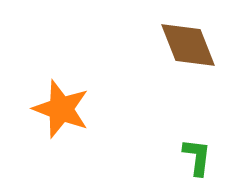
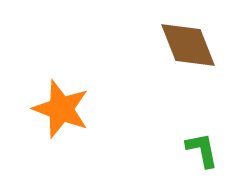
green L-shape: moved 5 px right, 7 px up; rotated 18 degrees counterclockwise
